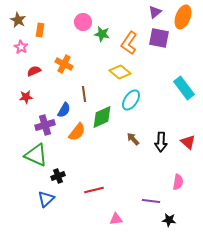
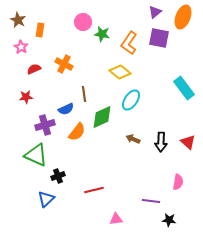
red semicircle: moved 2 px up
blue semicircle: moved 2 px right, 1 px up; rotated 35 degrees clockwise
brown arrow: rotated 24 degrees counterclockwise
